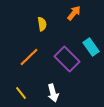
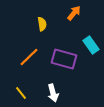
cyan rectangle: moved 2 px up
purple rectangle: moved 3 px left; rotated 30 degrees counterclockwise
